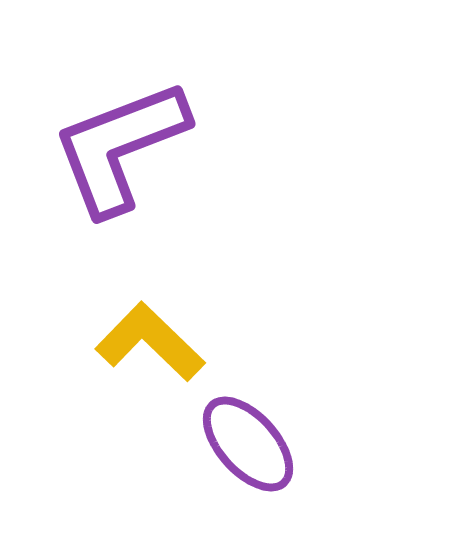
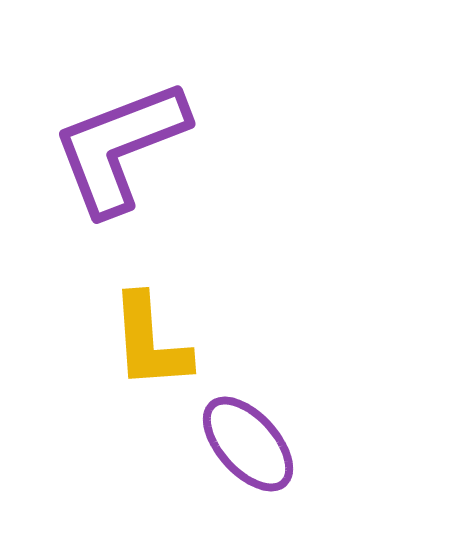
yellow L-shape: rotated 138 degrees counterclockwise
